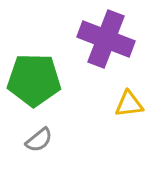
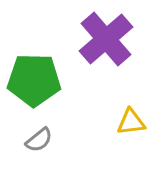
purple cross: rotated 28 degrees clockwise
yellow triangle: moved 2 px right, 18 px down
